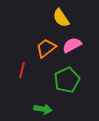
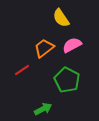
orange trapezoid: moved 2 px left
red line: rotated 42 degrees clockwise
green pentagon: rotated 20 degrees counterclockwise
green arrow: rotated 36 degrees counterclockwise
